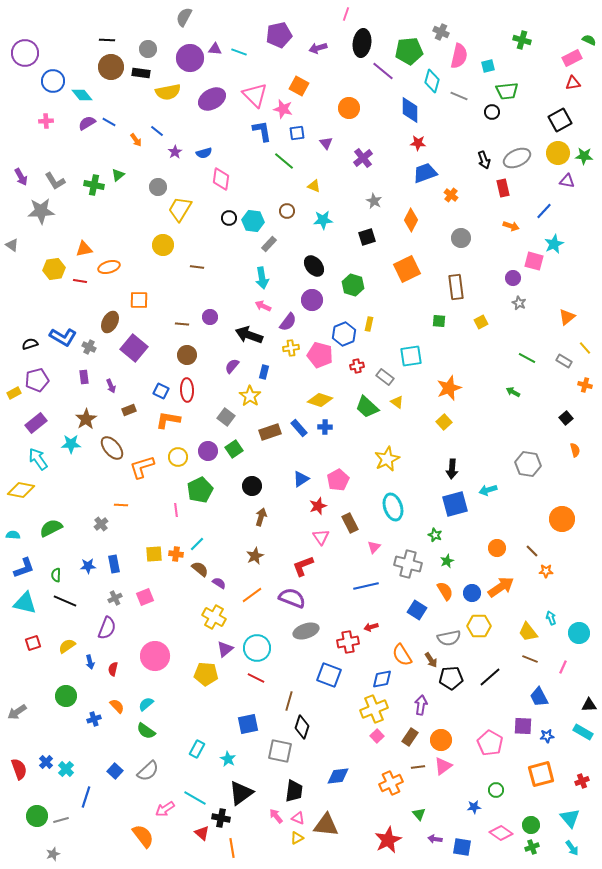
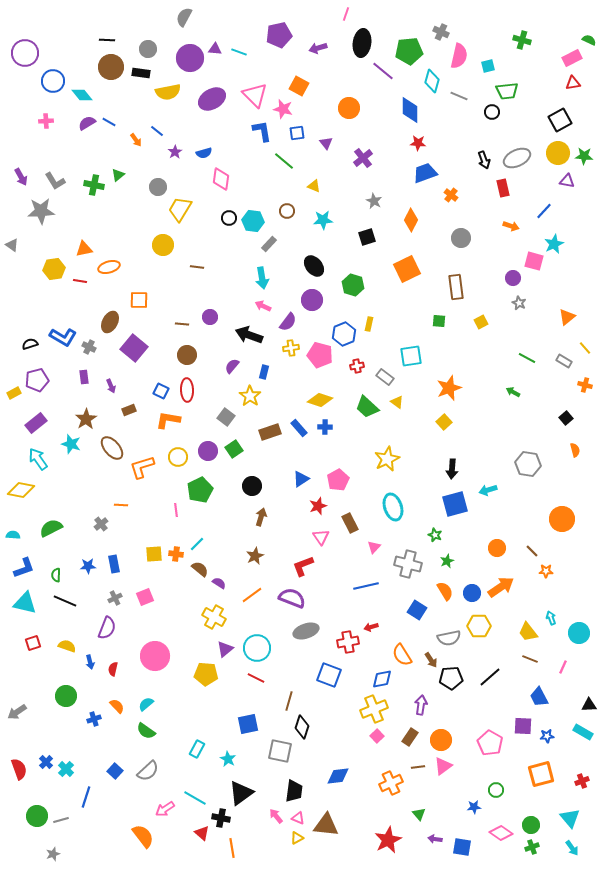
cyan star at (71, 444): rotated 18 degrees clockwise
yellow semicircle at (67, 646): rotated 54 degrees clockwise
